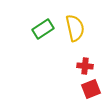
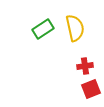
red cross: rotated 14 degrees counterclockwise
